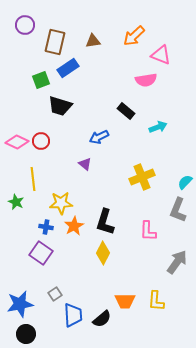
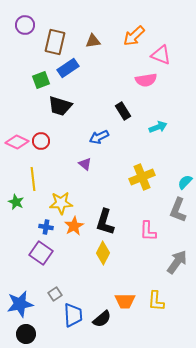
black rectangle: moved 3 px left; rotated 18 degrees clockwise
